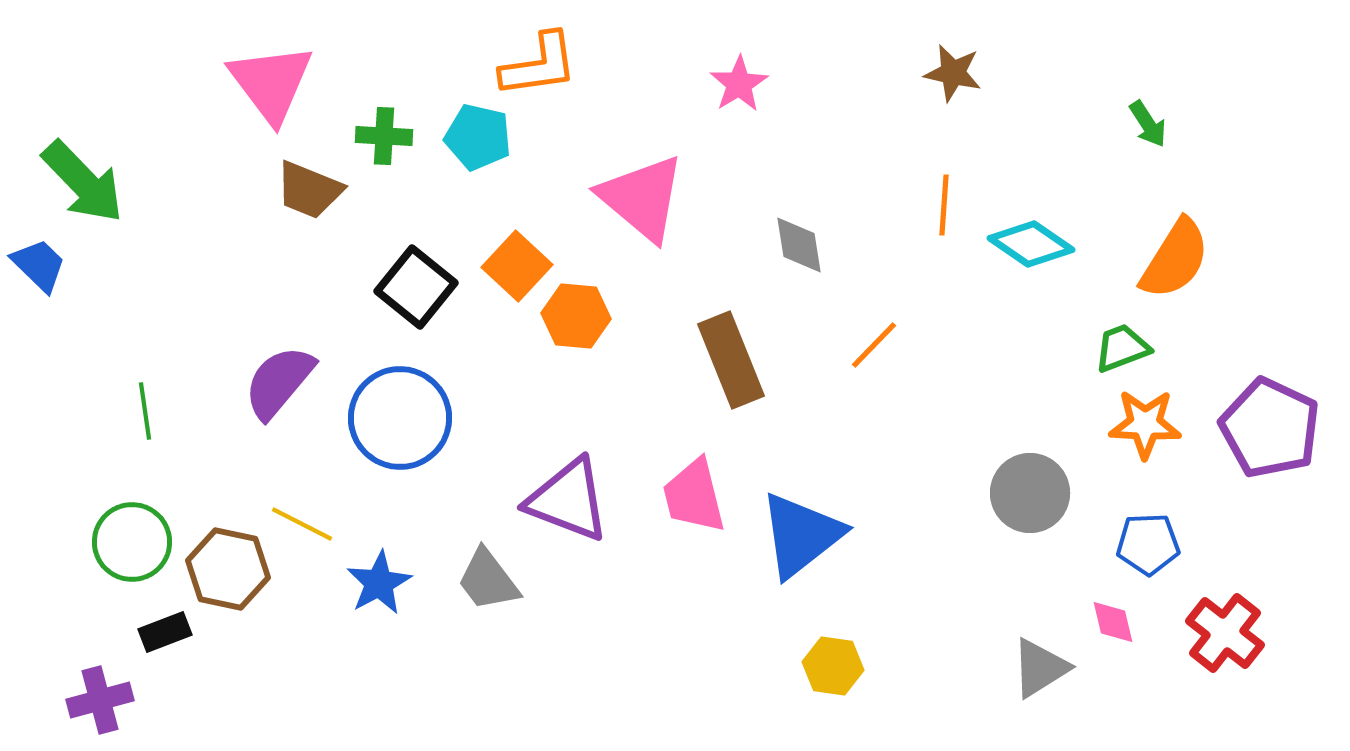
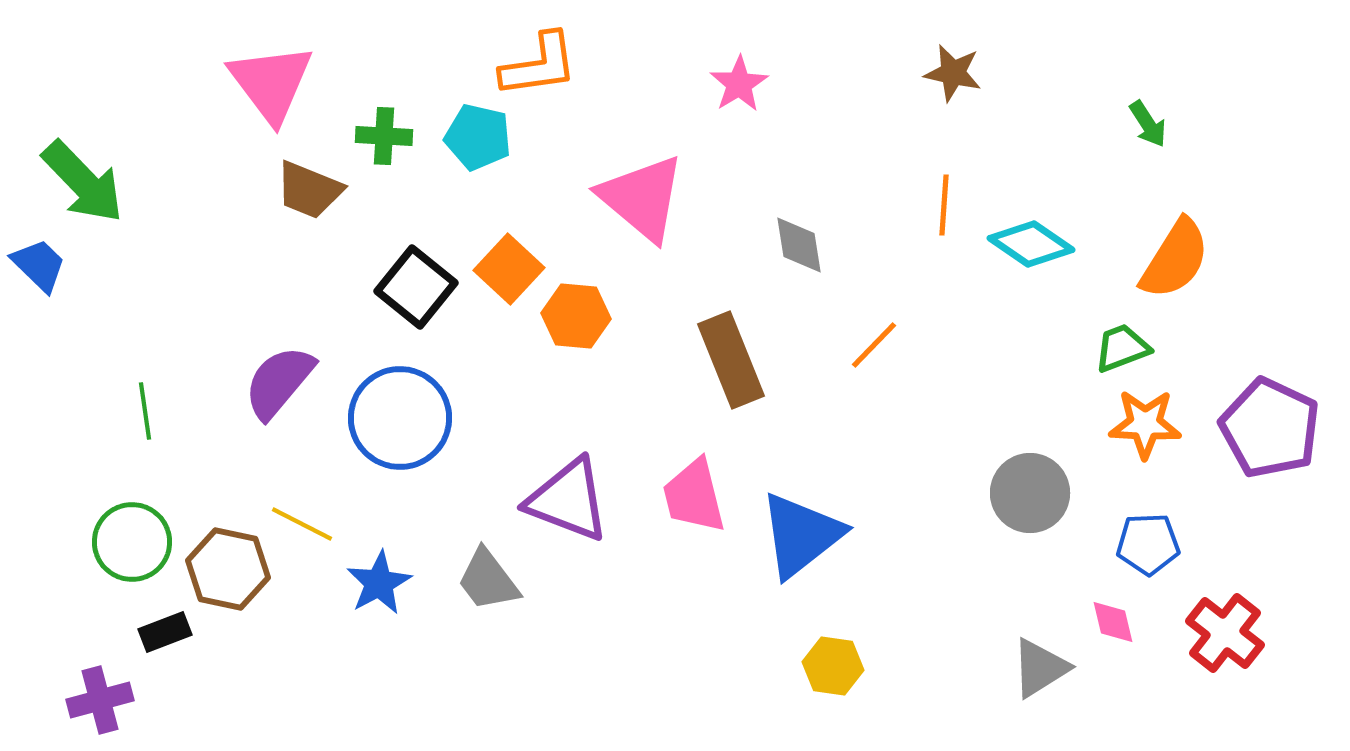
orange square at (517, 266): moved 8 px left, 3 px down
